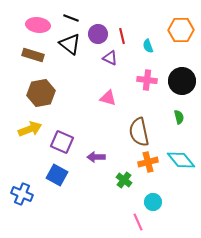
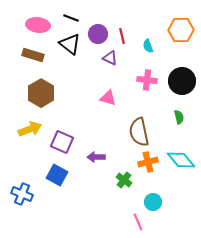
brown hexagon: rotated 20 degrees counterclockwise
